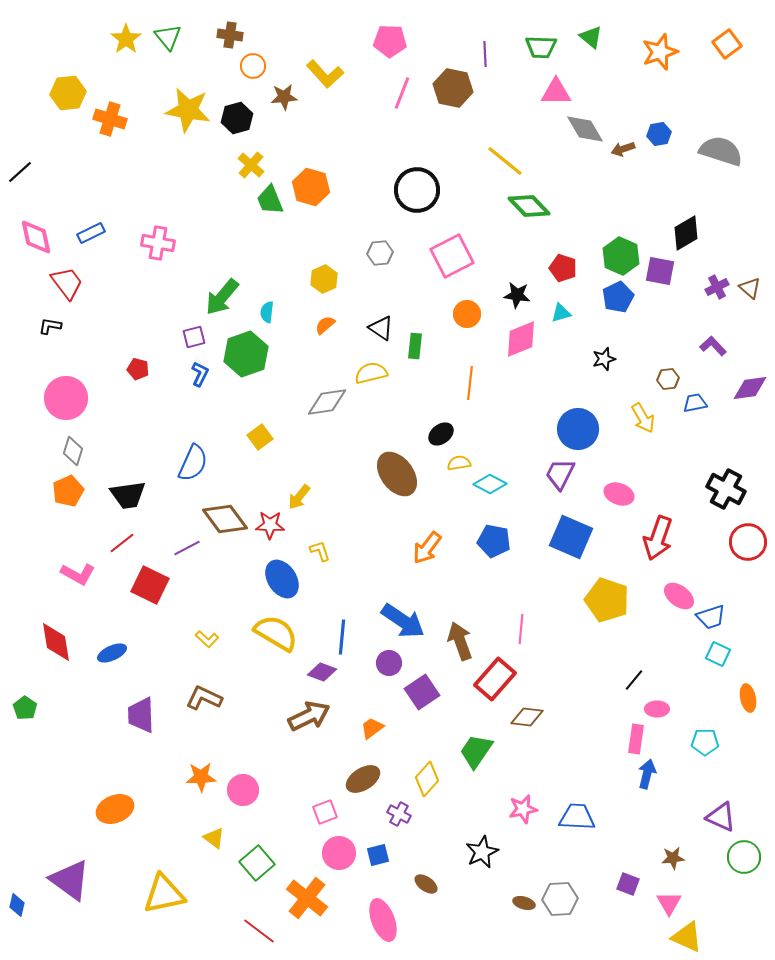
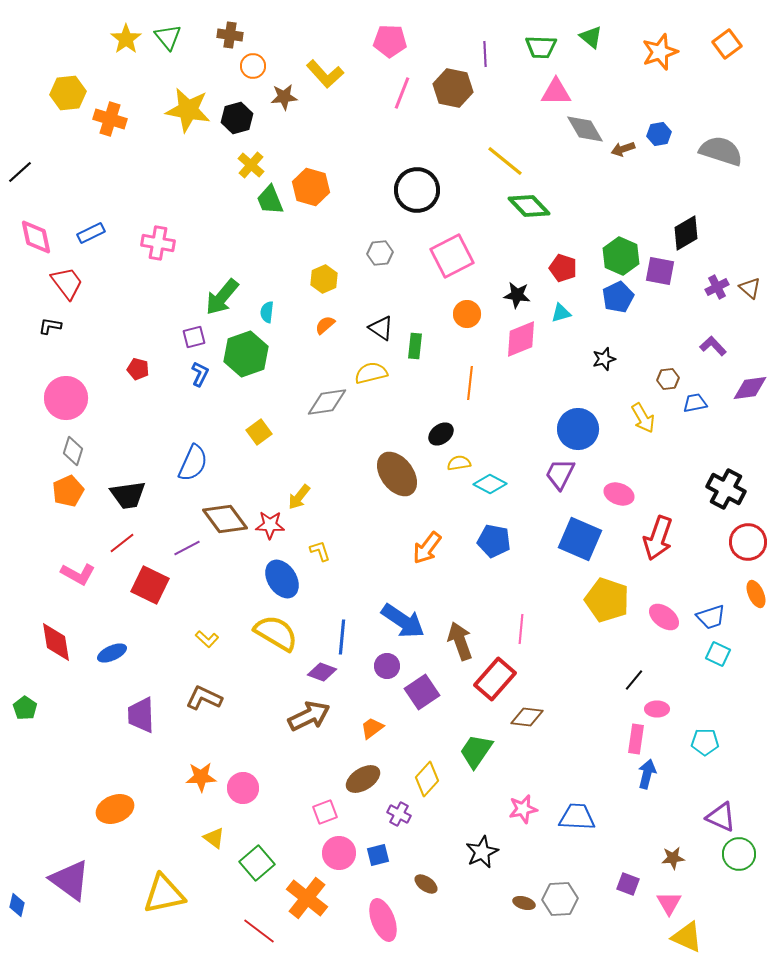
yellow square at (260, 437): moved 1 px left, 5 px up
blue square at (571, 537): moved 9 px right, 2 px down
pink ellipse at (679, 596): moved 15 px left, 21 px down
purple circle at (389, 663): moved 2 px left, 3 px down
orange ellipse at (748, 698): moved 8 px right, 104 px up; rotated 12 degrees counterclockwise
pink circle at (243, 790): moved 2 px up
green circle at (744, 857): moved 5 px left, 3 px up
